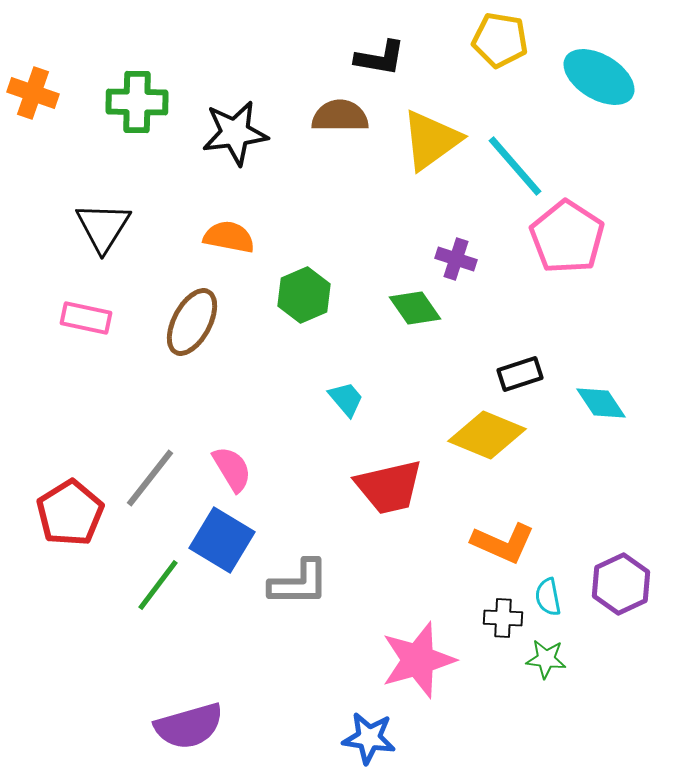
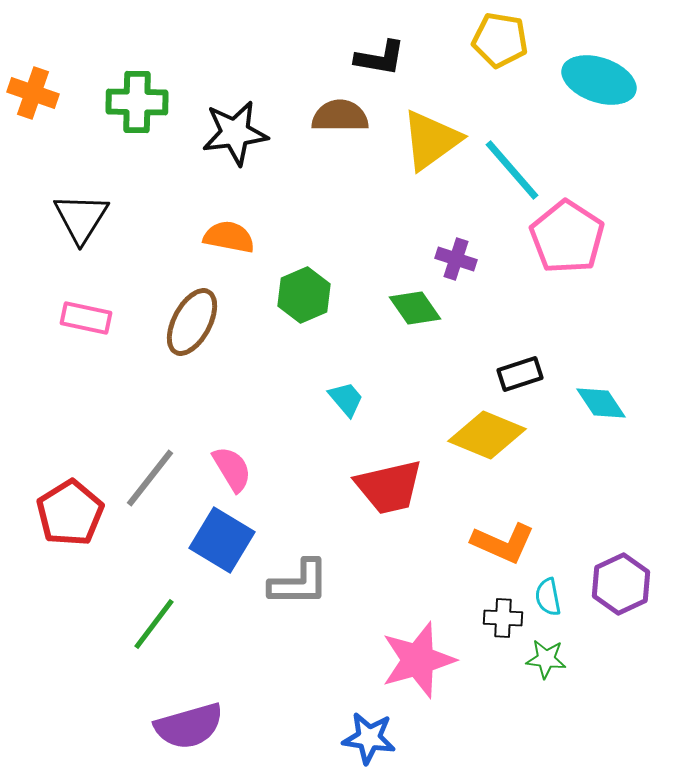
cyan ellipse: moved 3 px down; rotated 12 degrees counterclockwise
cyan line: moved 3 px left, 4 px down
black triangle: moved 22 px left, 9 px up
green line: moved 4 px left, 39 px down
